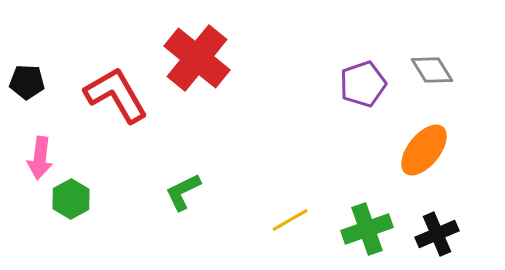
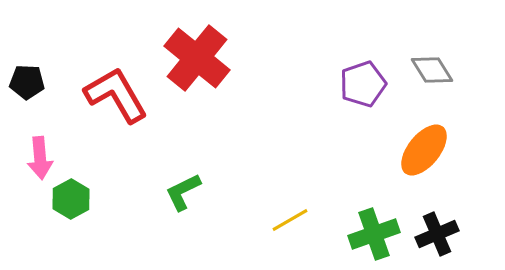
pink arrow: rotated 12 degrees counterclockwise
green cross: moved 7 px right, 5 px down
